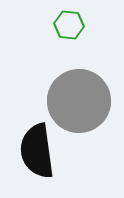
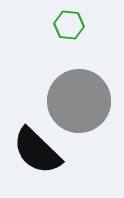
black semicircle: rotated 38 degrees counterclockwise
